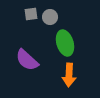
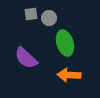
gray circle: moved 1 px left, 1 px down
purple semicircle: moved 1 px left, 2 px up
orange arrow: rotated 90 degrees clockwise
